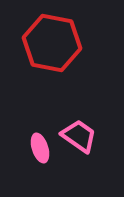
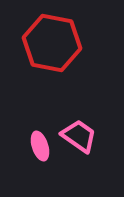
pink ellipse: moved 2 px up
